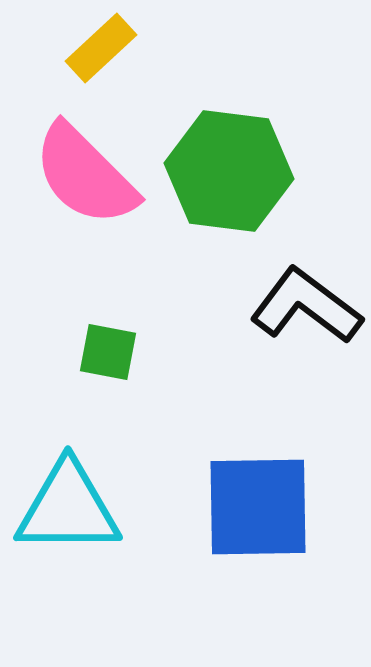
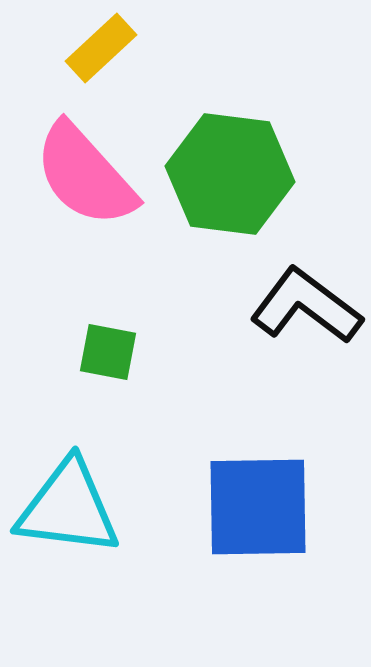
green hexagon: moved 1 px right, 3 px down
pink semicircle: rotated 3 degrees clockwise
cyan triangle: rotated 7 degrees clockwise
